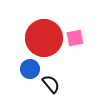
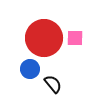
pink square: rotated 12 degrees clockwise
black semicircle: moved 2 px right
